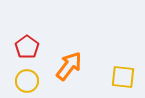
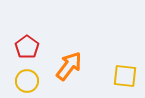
yellow square: moved 2 px right, 1 px up
